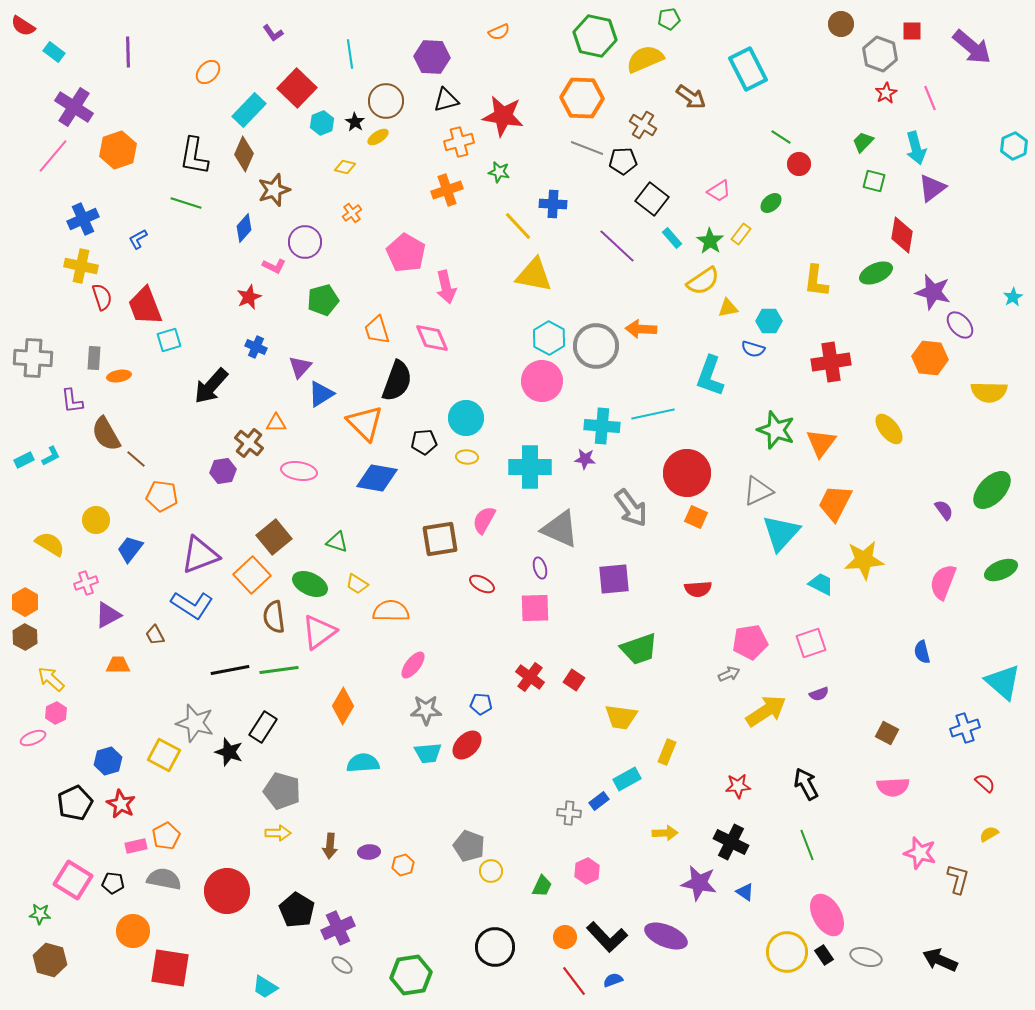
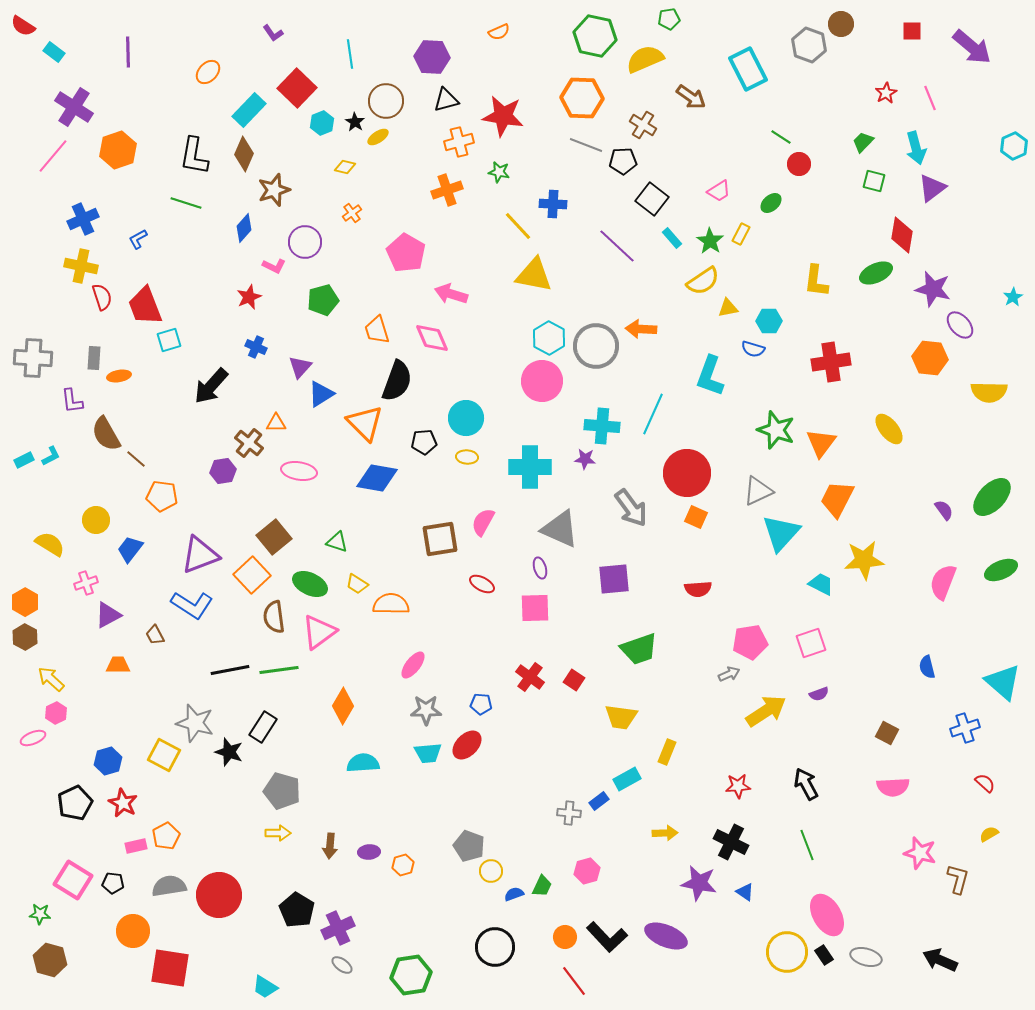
gray hexagon at (880, 54): moved 71 px left, 9 px up
gray line at (587, 148): moved 1 px left, 3 px up
yellow rectangle at (741, 234): rotated 10 degrees counterclockwise
pink arrow at (446, 287): moved 5 px right, 7 px down; rotated 120 degrees clockwise
purple star at (933, 292): moved 3 px up
cyan line at (653, 414): rotated 54 degrees counterclockwise
green ellipse at (992, 490): moved 7 px down
orange trapezoid at (835, 503): moved 2 px right, 4 px up
pink semicircle at (484, 520): moved 1 px left, 2 px down
orange semicircle at (391, 611): moved 7 px up
blue semicircle at (922, 652): moved 5 px right, 15 px down
red star at (121, 804): moved 2 px right, 1 px up
pink hexagon at (587, 871): rotated 10 degrees clockwise
gray semicircle at (164, 879): moved 5 px right, 7 px down; rotated 20 degrees counterclockwise
red circle at (227, 891): moved 8 px left, 4 px down
blue semicircle at (613, 980): moved 99 px left, 86 px up
